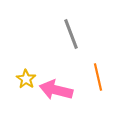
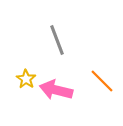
gray line: moved 14 px left, 6 px down
orange line: moved 4 px right, 4 px down; rotated 32 degrees counterclockwise
